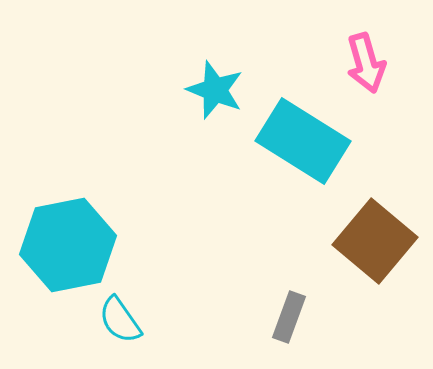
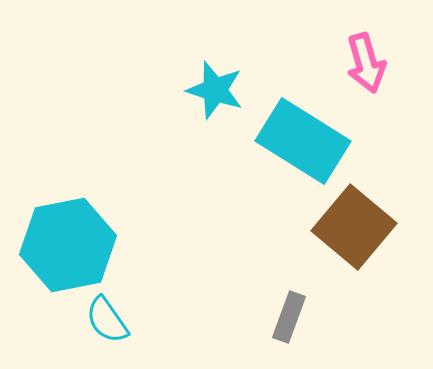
cyan star: rotated 4 degrees counterclockwise
brown square: moved 21 px left, 14 px up
cyan semicircle: moved 13 px left
